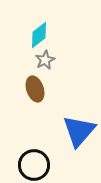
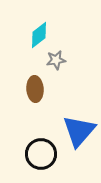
gray star: moved 11 px right; rotated 18 degrees clockwise
brown ellipse: rotated 15 degrees clockwise
black circle: moved 7 px right, 11 px up
